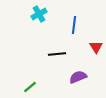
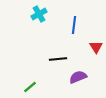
black line: moved 1 px right, 5 px down
